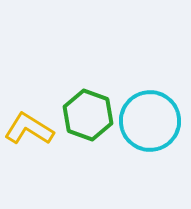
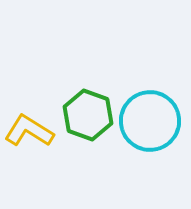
yellow L-shape: moved 2 px down
